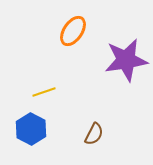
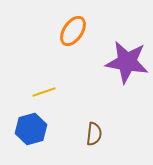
purple star: moved 1 px right, 2 px down; rotated 18 degrees clockwise
blue hexagon: rotated 16 degrees clockwise
brown semicircle: rotated 20 degrees counterclockwise
